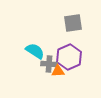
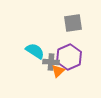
gray cross: moved 2 px right, 2 px up
orange triangle: rotated 40 degrees counterclockwise
